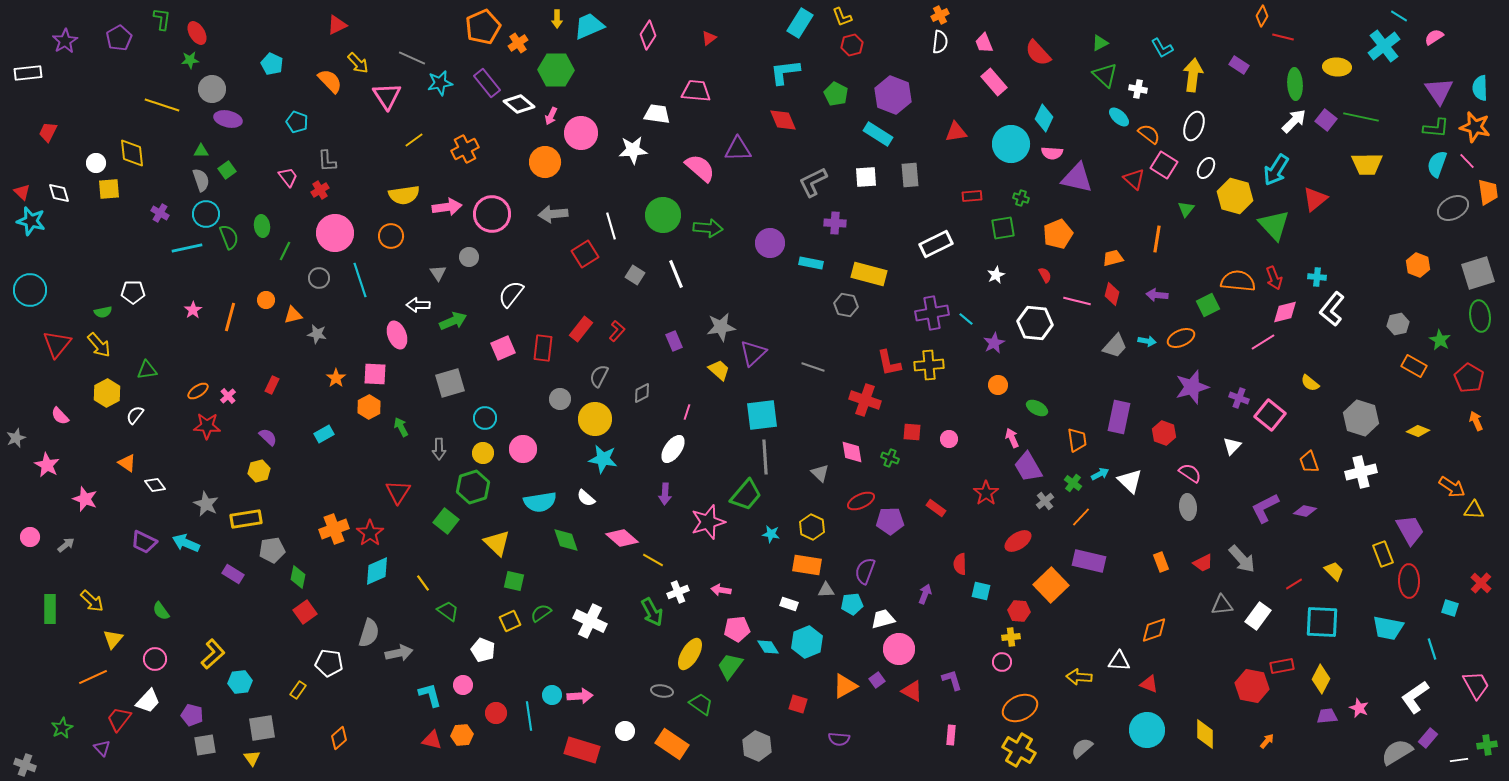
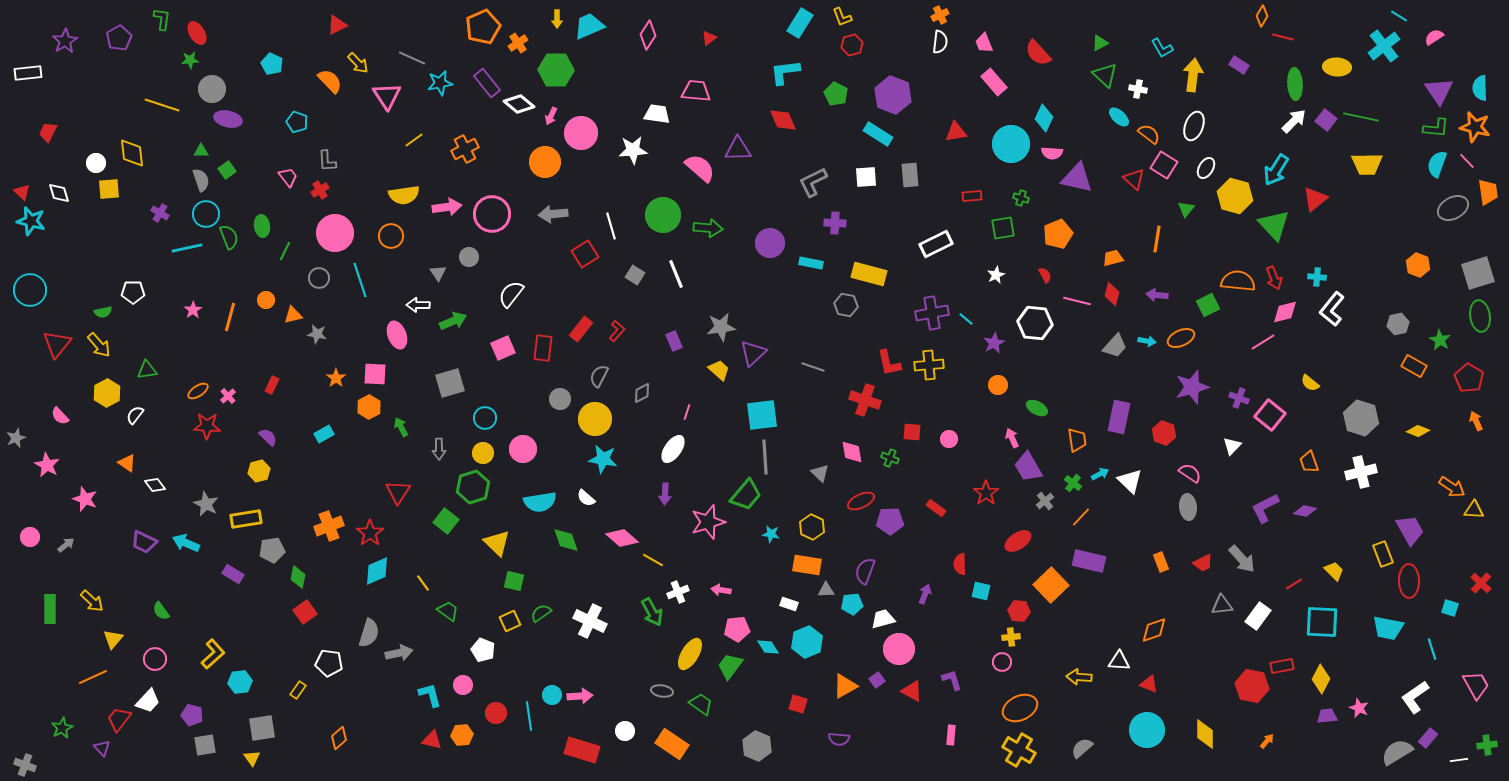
orange cross at (334, 529): moved 5 px left, 3 px up
